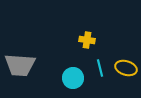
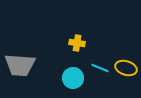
yellow cross: moved 10 px left, 3 px down
cyan line: rotated 54 degrees counterclockwise
